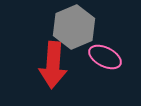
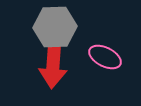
gray hexagon: moved 19 px left; rotated 21 degrees clockwise
